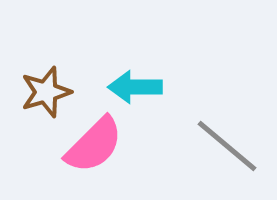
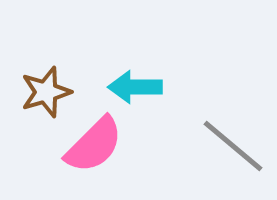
gray line: moved 6 px right
